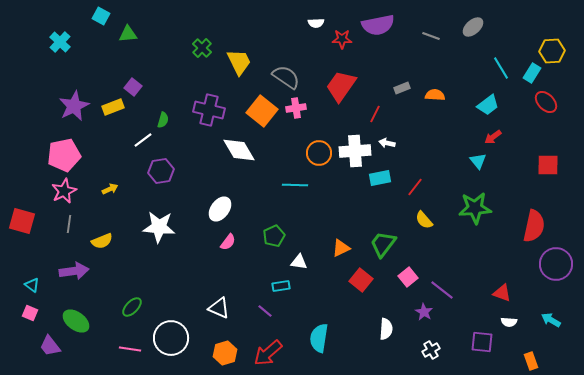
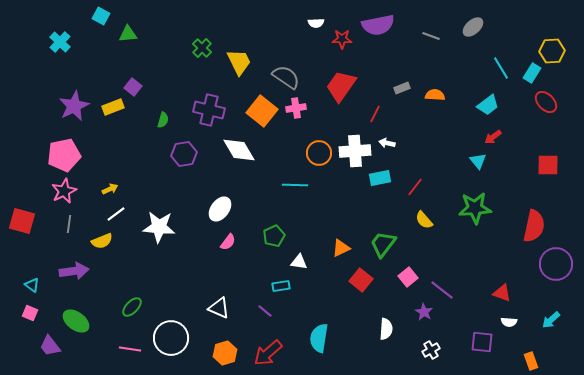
white line at (143, 140): moved 27 px left, 74 px down
purple hexagon at (161, 171): moved 23 px right, 17 px up
cyan arrow at (551, 320): rotated 72 degrees counterclockwise
